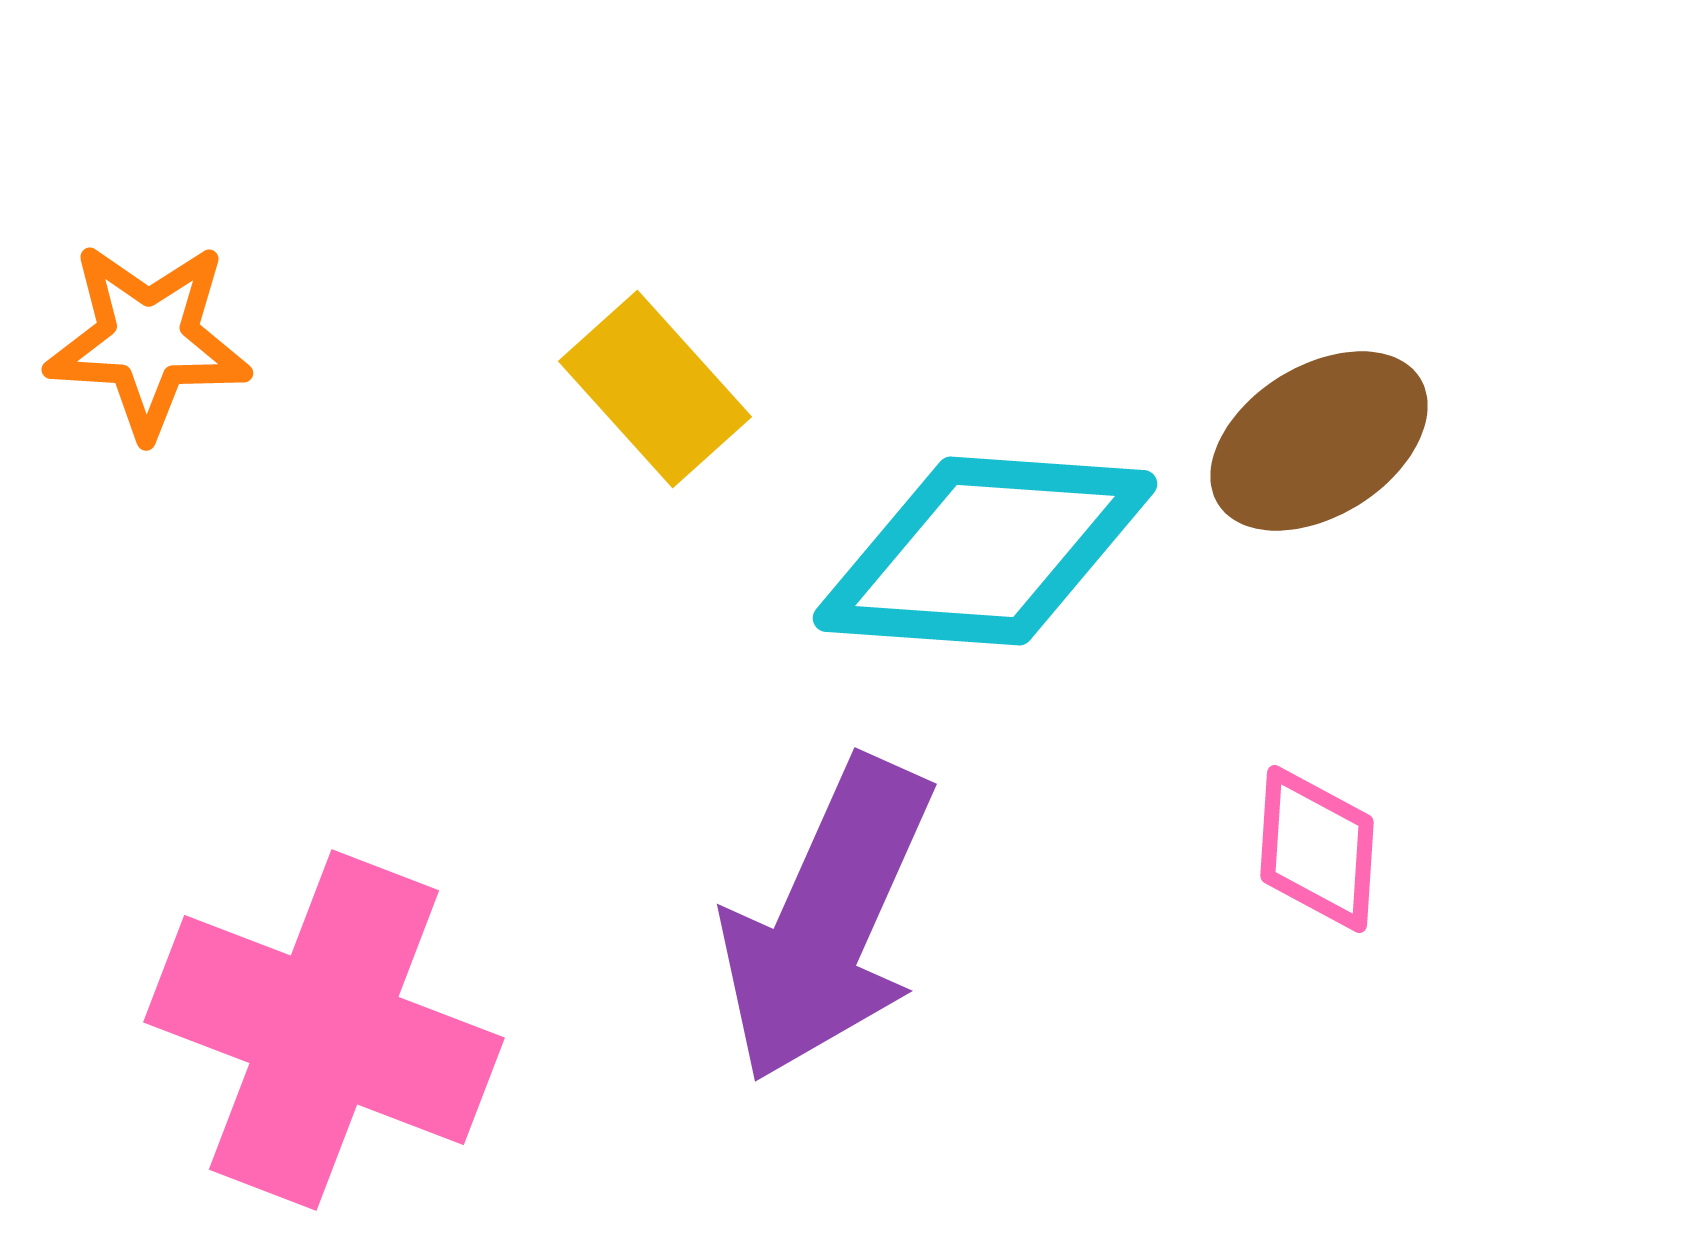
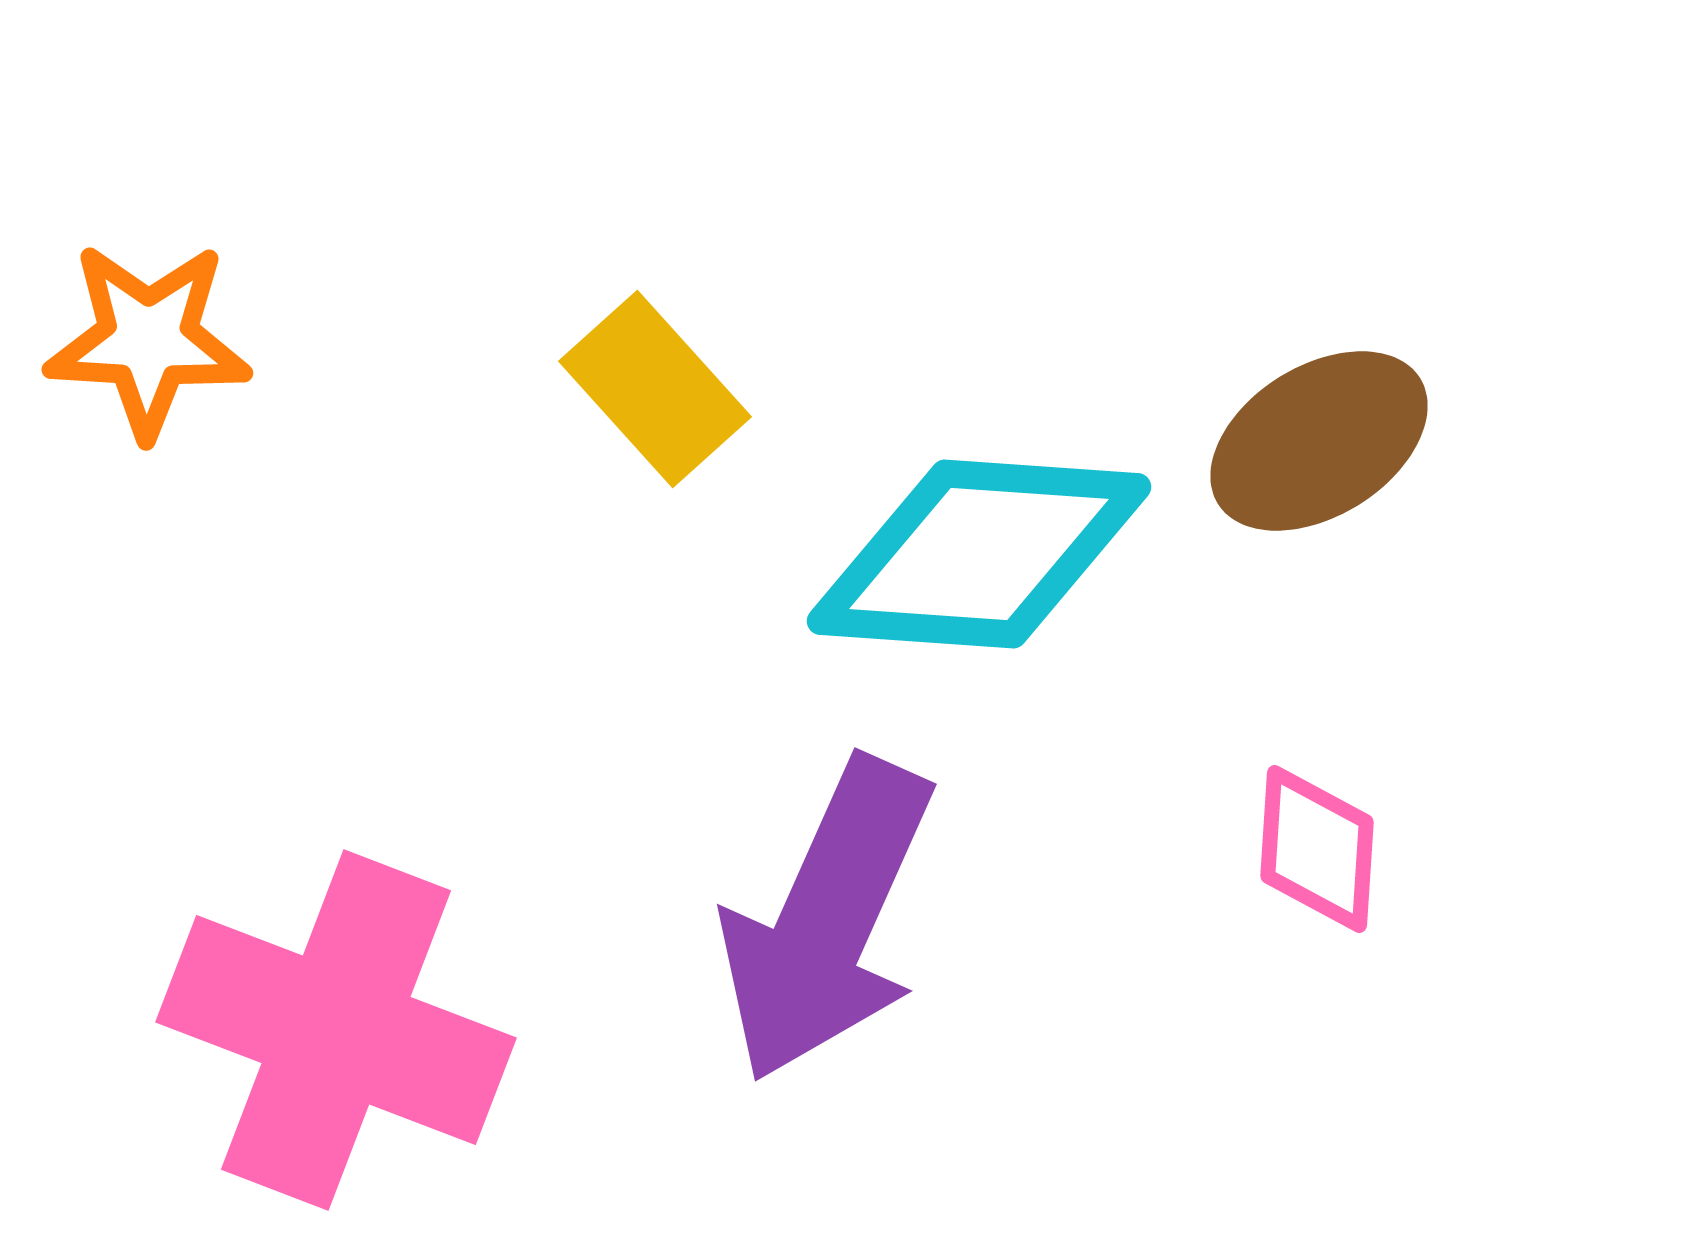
cyan diamond: moved 6 px left, 3 px down
pink cross: moved 12 px right
